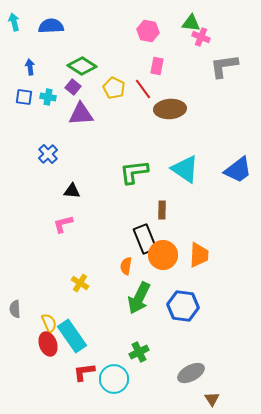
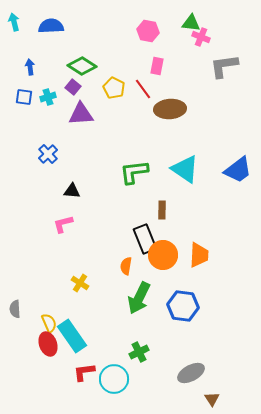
cyan cross: rotated 28 degrees counterclockwise
